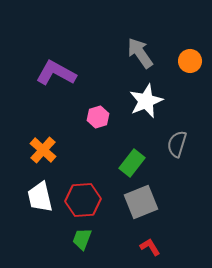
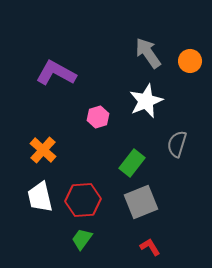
gray arrow: moved 8 px right
green trapezoid: rotated 15 degrees clockwise
